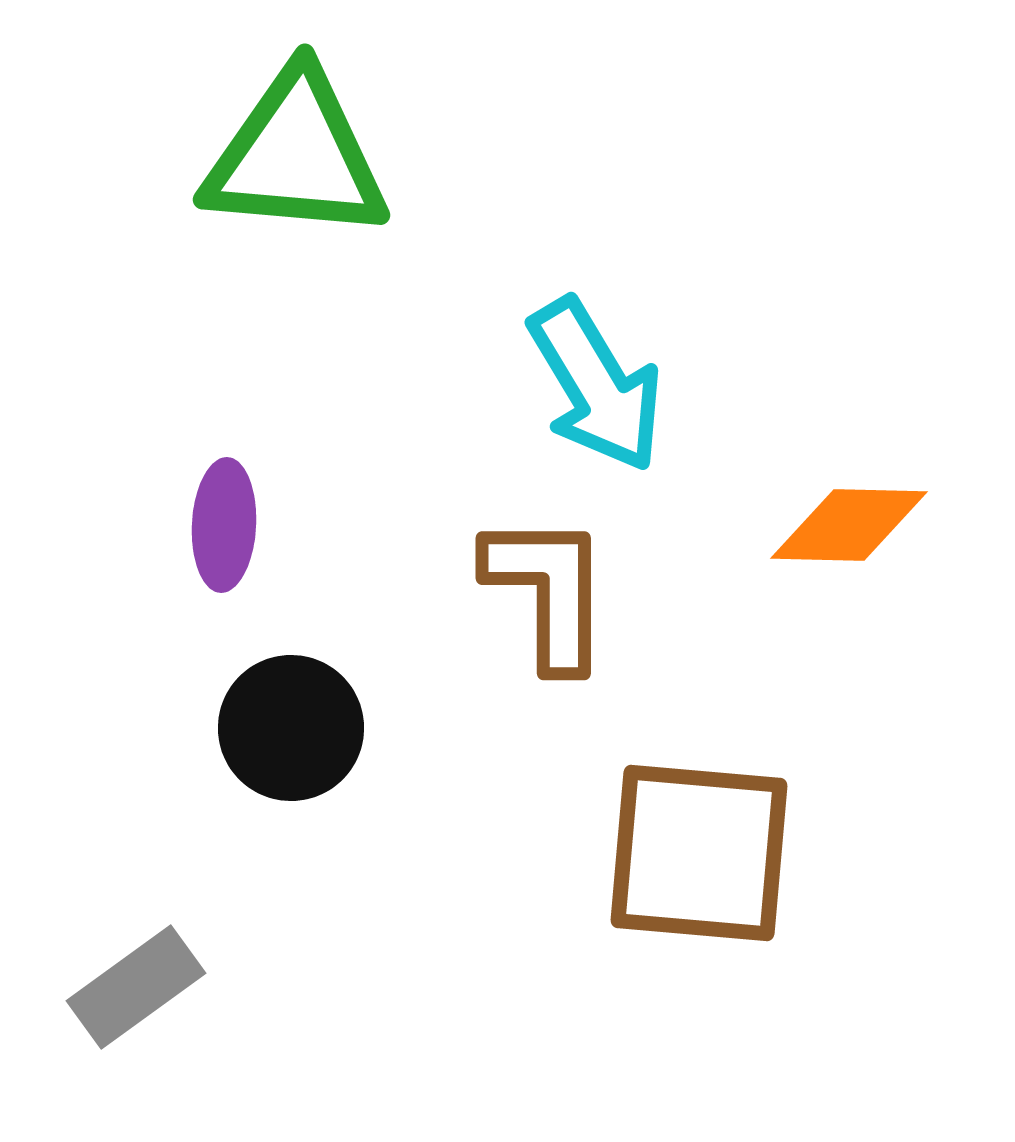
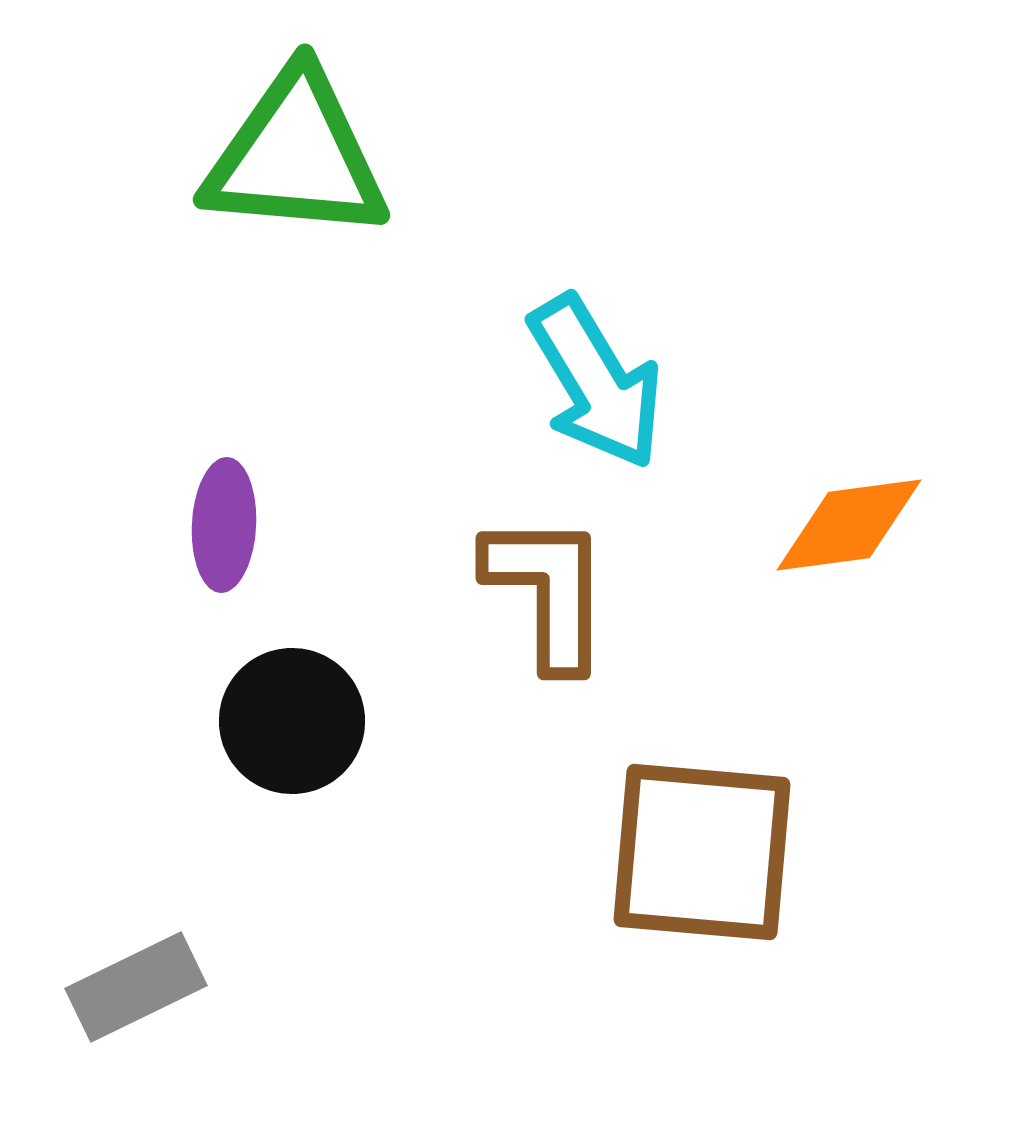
cyan arrow: moved 3 px up
orange diamond: rotated 9 degrees counterclockwise
black circle: moved 1 px right, 7 px up
brown square: moved 3 px right, 1 px up
gray rectangle: rotated 10 degrees clockwise
